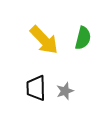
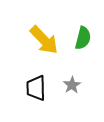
gray star: moved 7 px right, 6 px up; rotated 12 degrees counterclockwise
